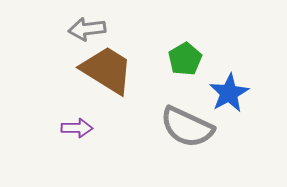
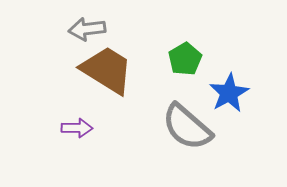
gray semicircle: rotated 16 degrees clockwise
